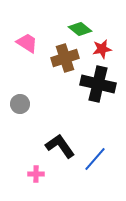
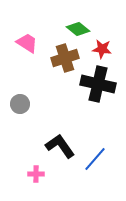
green diamond: moved 2 px left
red star: rotated 18 degrees clockwise
